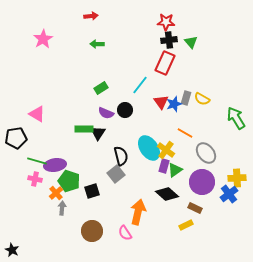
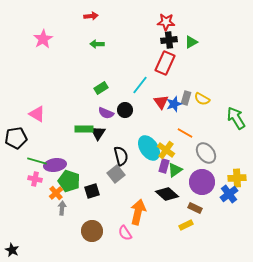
green triangle at (191, 42): rotated 40 degrees clockwise
